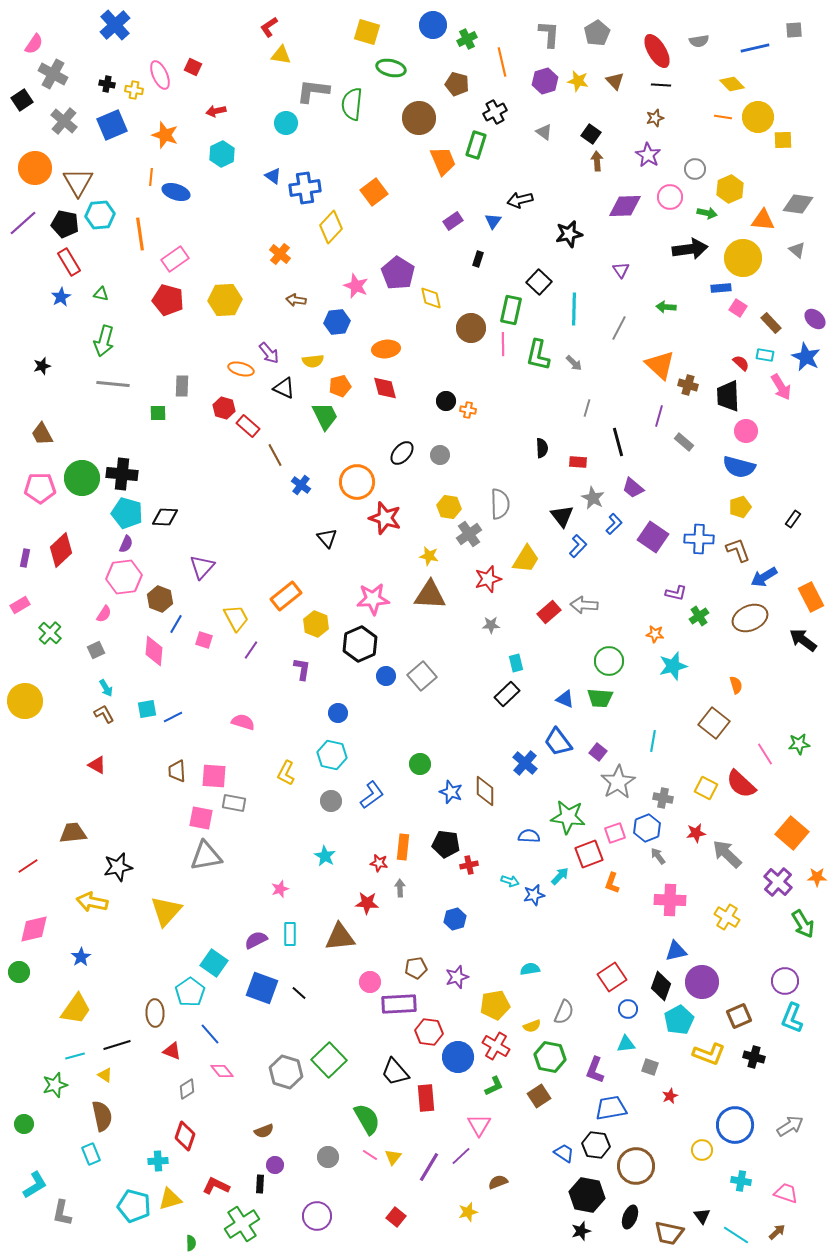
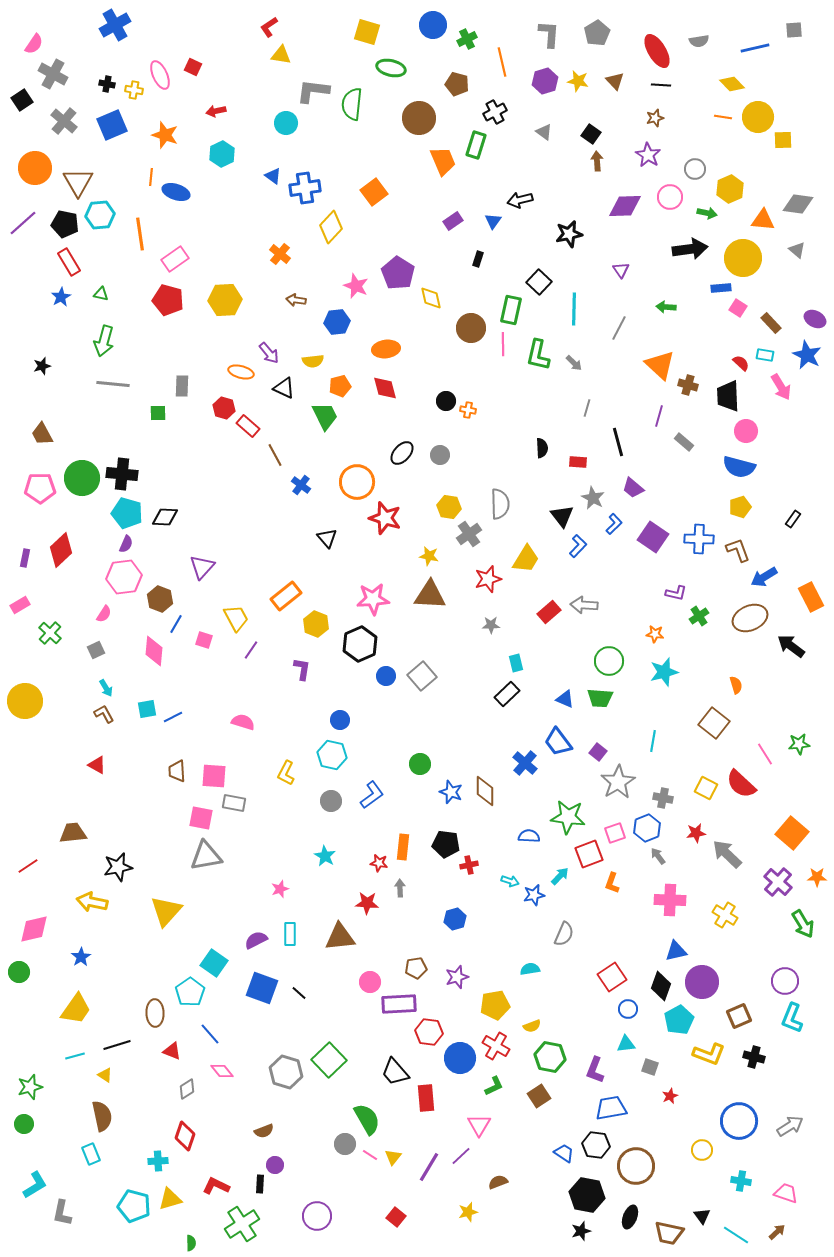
blue cross at (115, 25): rotated 12 degrees clockwise
purple ellipse at (815, 319): rotated 15 degrees counterclockwise
blue star at (806, 357): moved 1 px right, 2 px up
orange ellipse at (241, 369): moved 3 px down
black arrow at (803, 640): moved 12 px left, 6 px down
cyan star at (673, 666): moved 9 px left, 6 px down
blue circle at (338, 713): moved 2 px right, 7 px down
yellow cross at (727, 917): moved 2 px left, 2 px up
gray semicircle at (564, 1012): moved 78 px up
blue circle at (458, 1057): moved 2 px right, 1 px down
green star at (55, 1085): moved 25 px left, 2 px down
blue circle at (735, 1125): moved 4 px right, 4 px up
gray circle at (328, 1157): moved 17 px right, 13 px up
